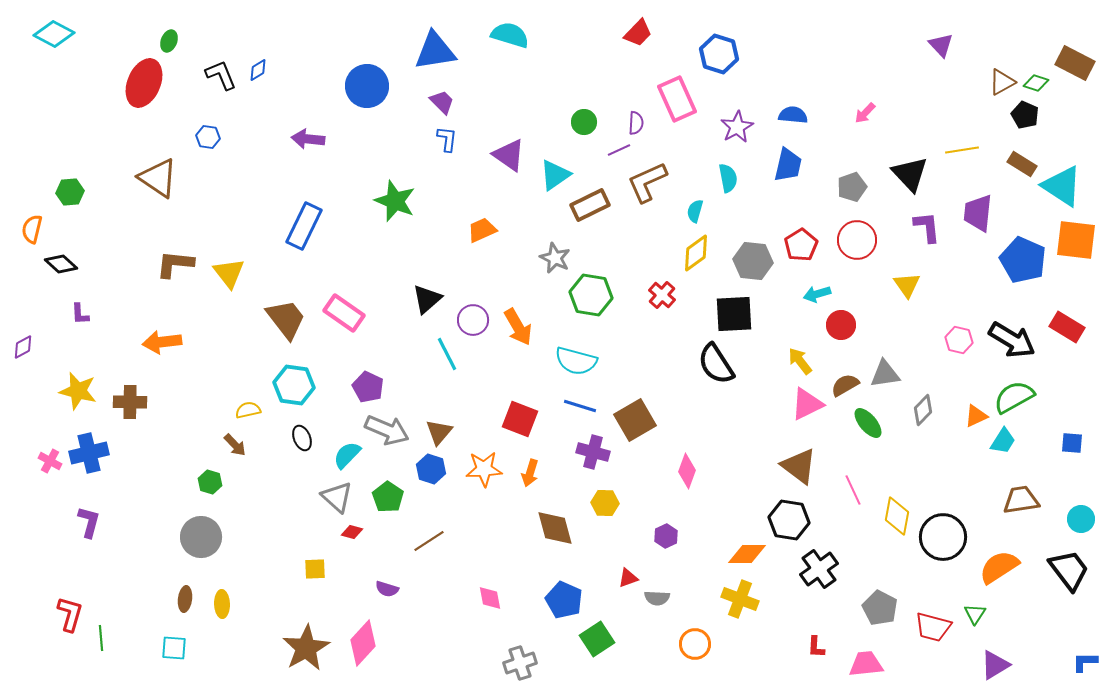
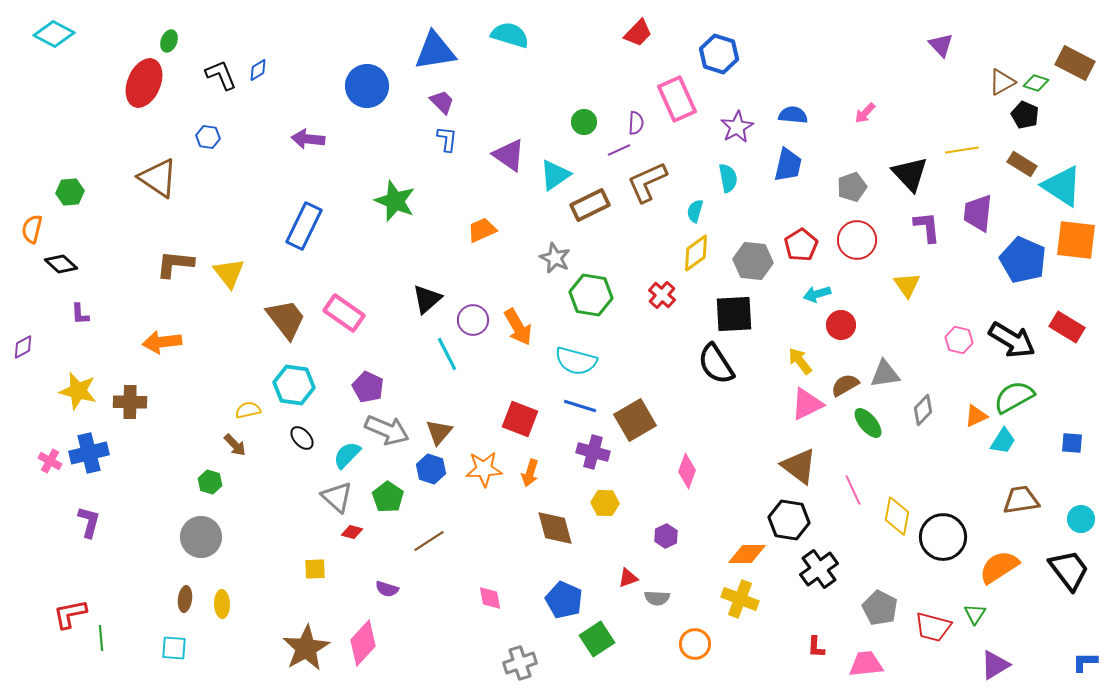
black ellipse at (302, 438): rotated 20 degrees counterclockwise
red L-shape at (70, 614): rotated 117 degrees counterclockwise
